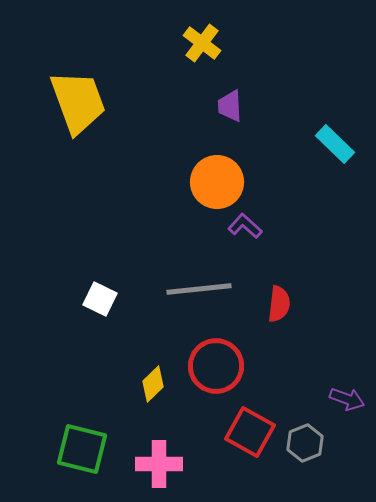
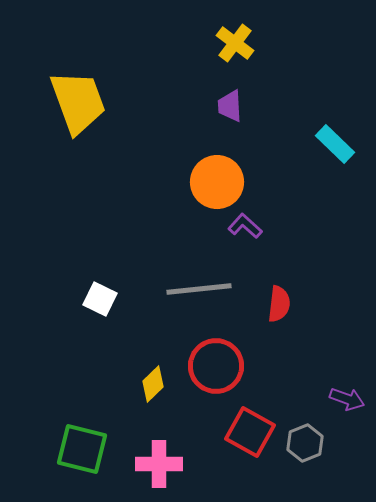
yellow cross: moved 33 px right
